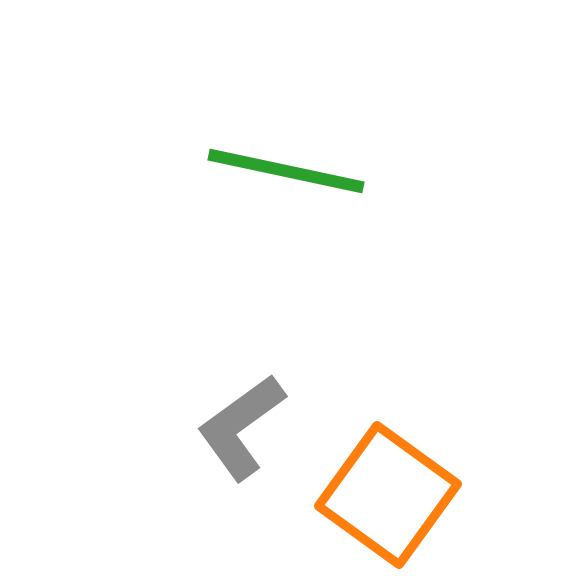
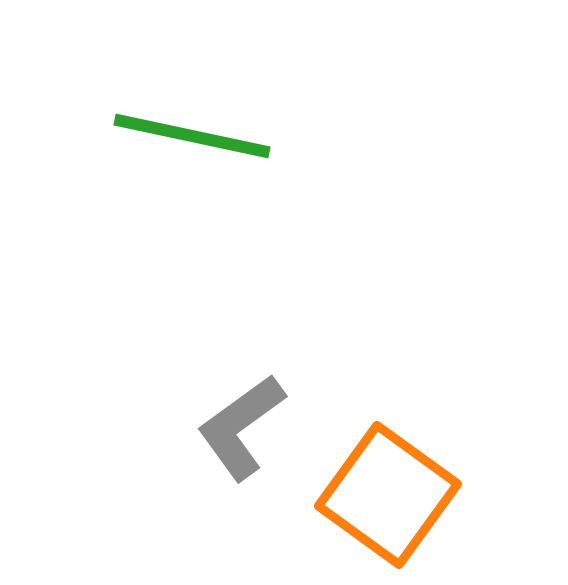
green line: moved 94 px left, 35 px up
